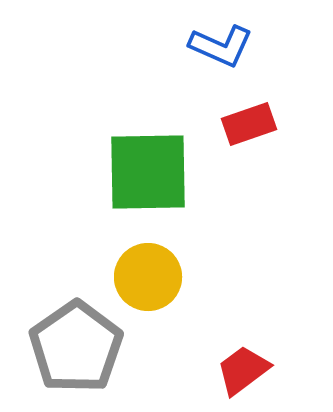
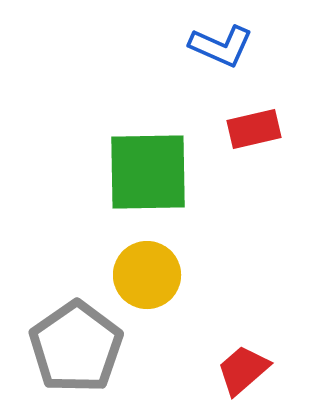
red rectangle: moved 5 px right, 5 px down; rotated 6 degrees clockwise
yellow circle: moved 1 px left, 2 px up
red trapezoid: rotated 4 degrees counterclockwise
